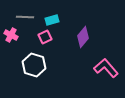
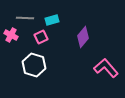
gray line: moved 1 px down
pink square: moved 4 px left
